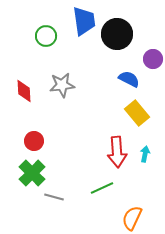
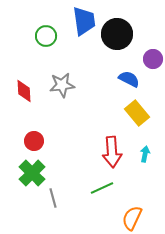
red arrow: moved 5 px left
gray line: moved 1 px left, 1 px down; rotated 60 degrees clockwise
